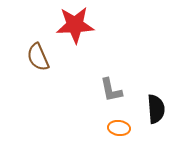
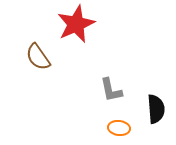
red star: moved 1 px right, 1 px up; rotated 21 degrees counterclockwise
brown semicircle: rotated 12 degrees counterclockwise
